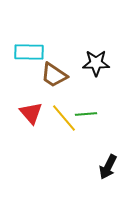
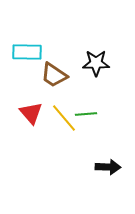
cyan rectangle: moved 2 px left
black arrow: rotated 115 degrees counterclockwise
